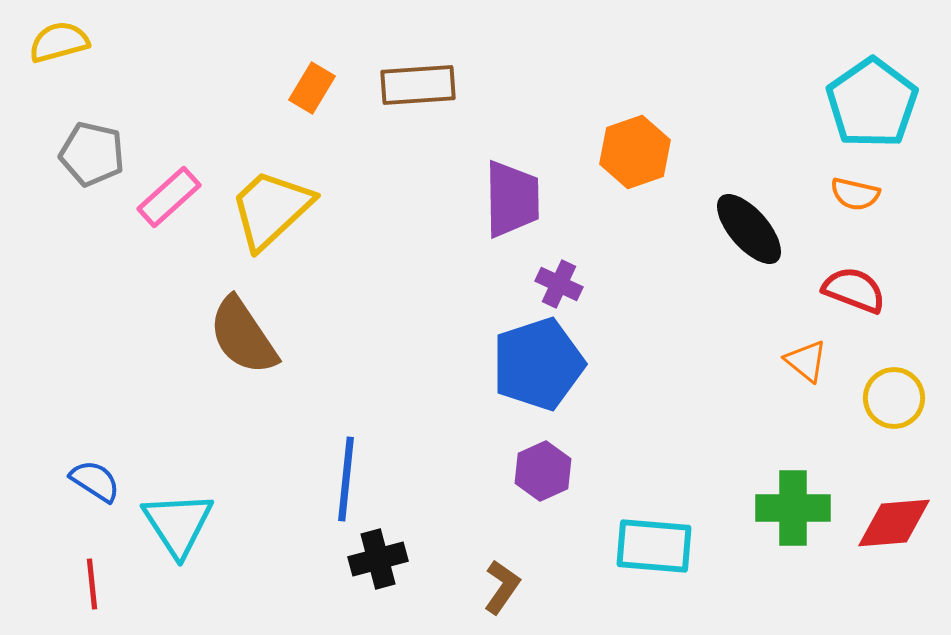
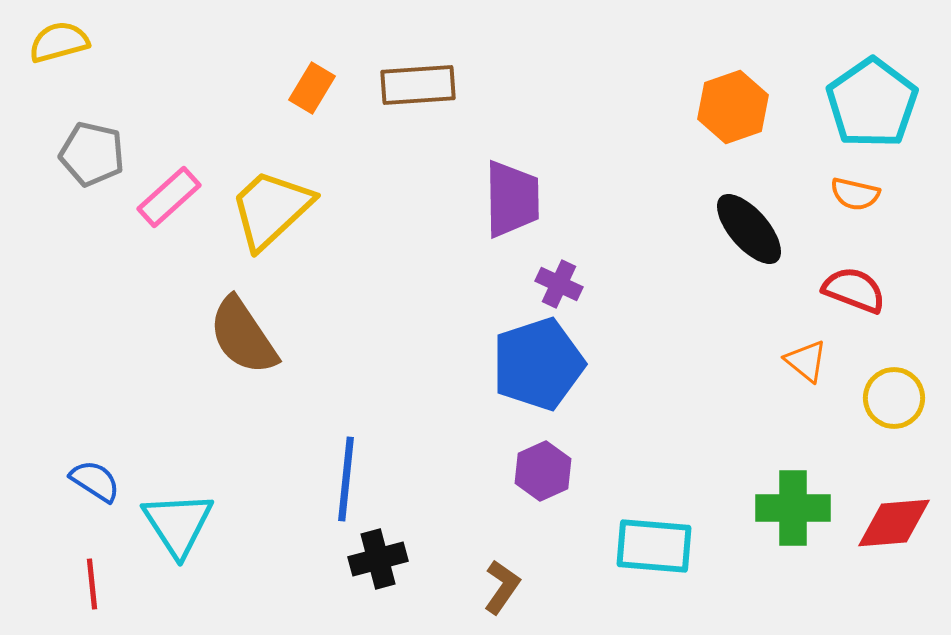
orange hexagon: moved 98 px right, 45 px up
